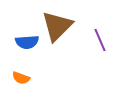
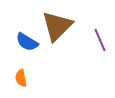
blue semicircle: rotated 35 degrees clockwise
orange semicircle: rotated 60 degrees clockwise
